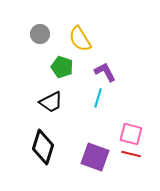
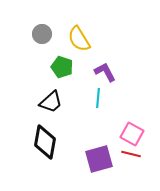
gray circle: moved 2 px right
yellow semicircle: moved 1 px left
cyan line: rotated 12 degrees counterclockwise
black trapezoid: rotated 15 degrees counterclockwise
pink square: moved 1 px right; rotated 15 degrees clockwise
black diamond: moved 2 px right, 5 px up; rotated 8 degrees counterclockwise
purple square: moved 4 px right, 2 px down; rotated 36 degrees counterclockwise
